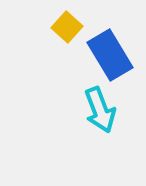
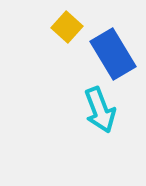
blue rectangle: moved 3 px right, 1 px up
